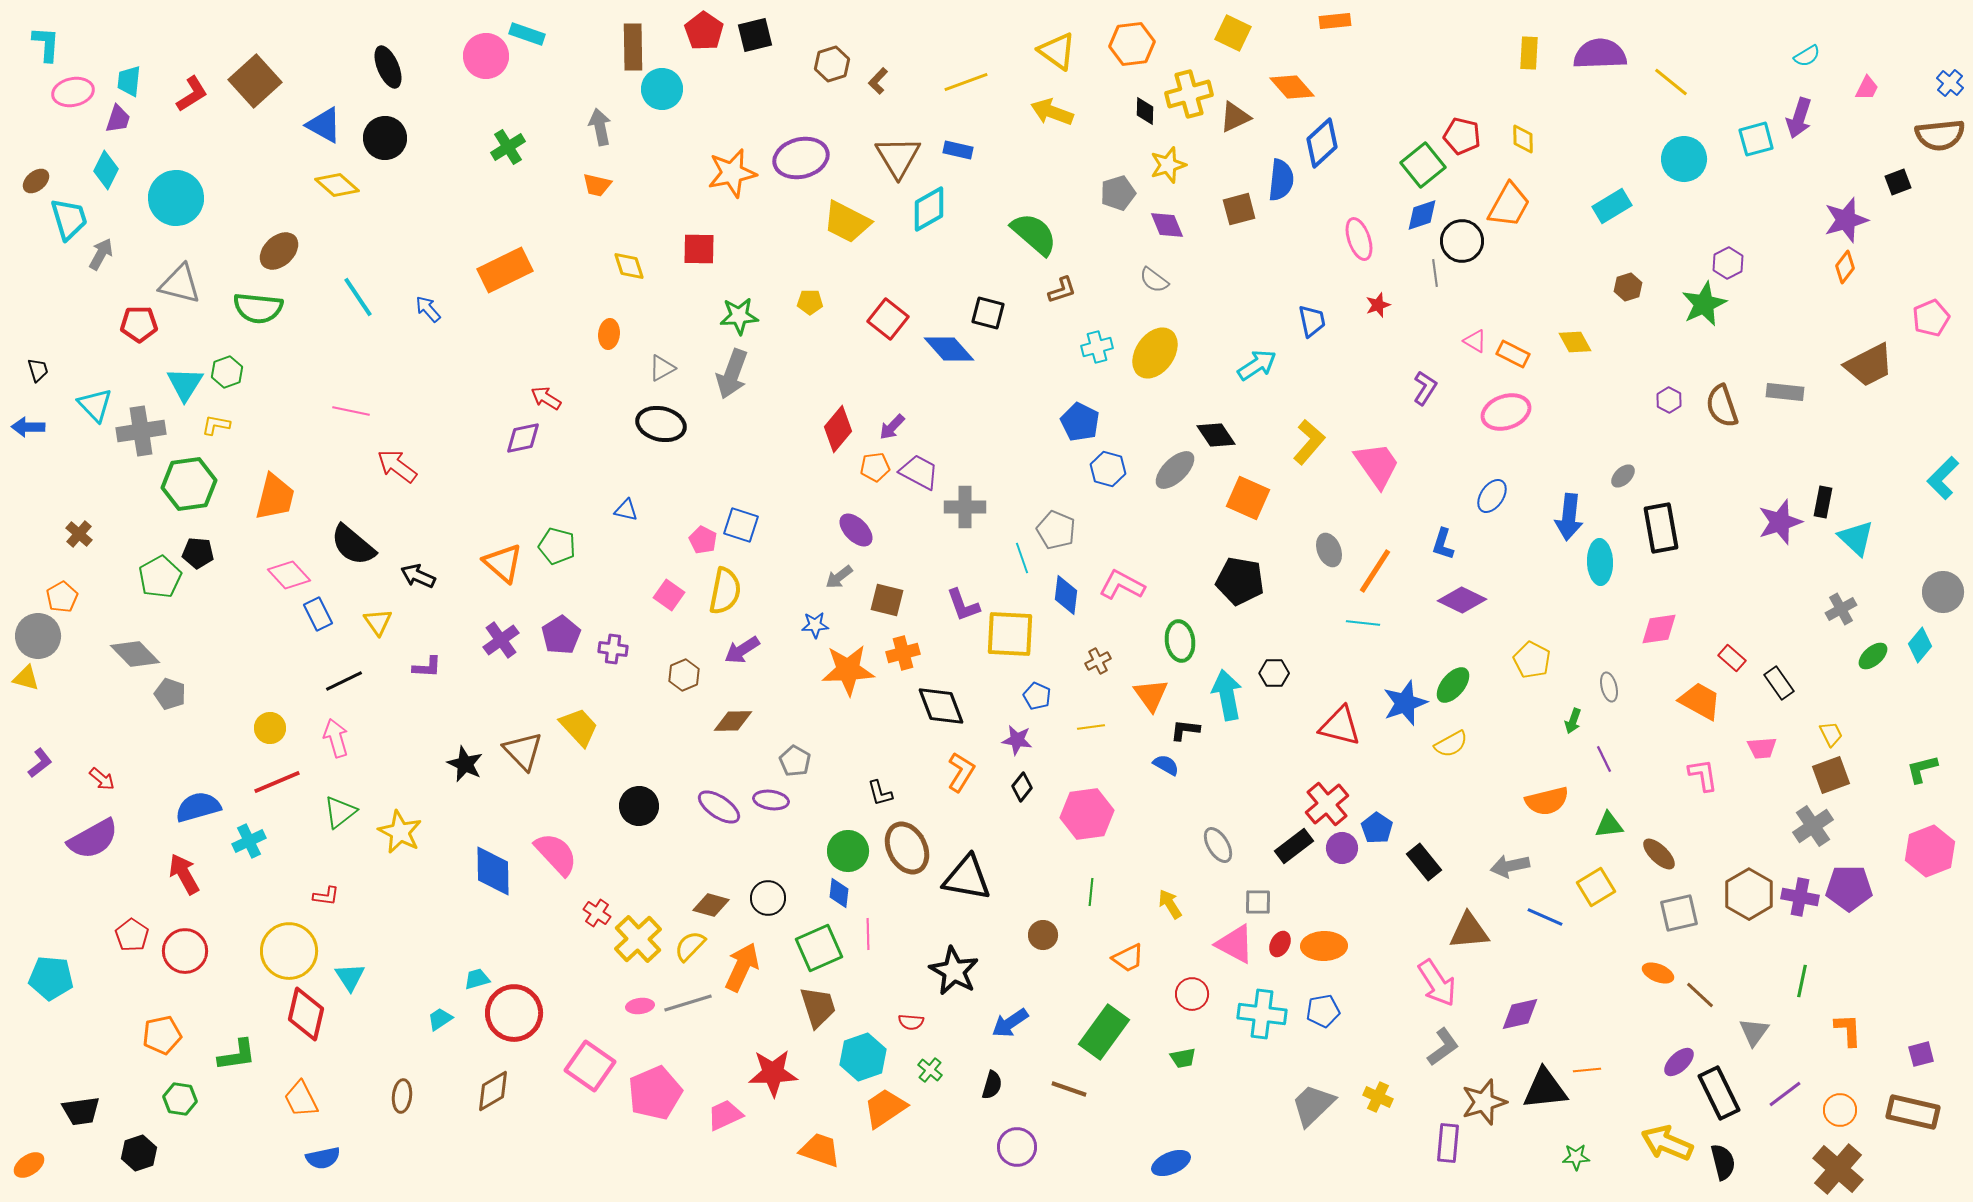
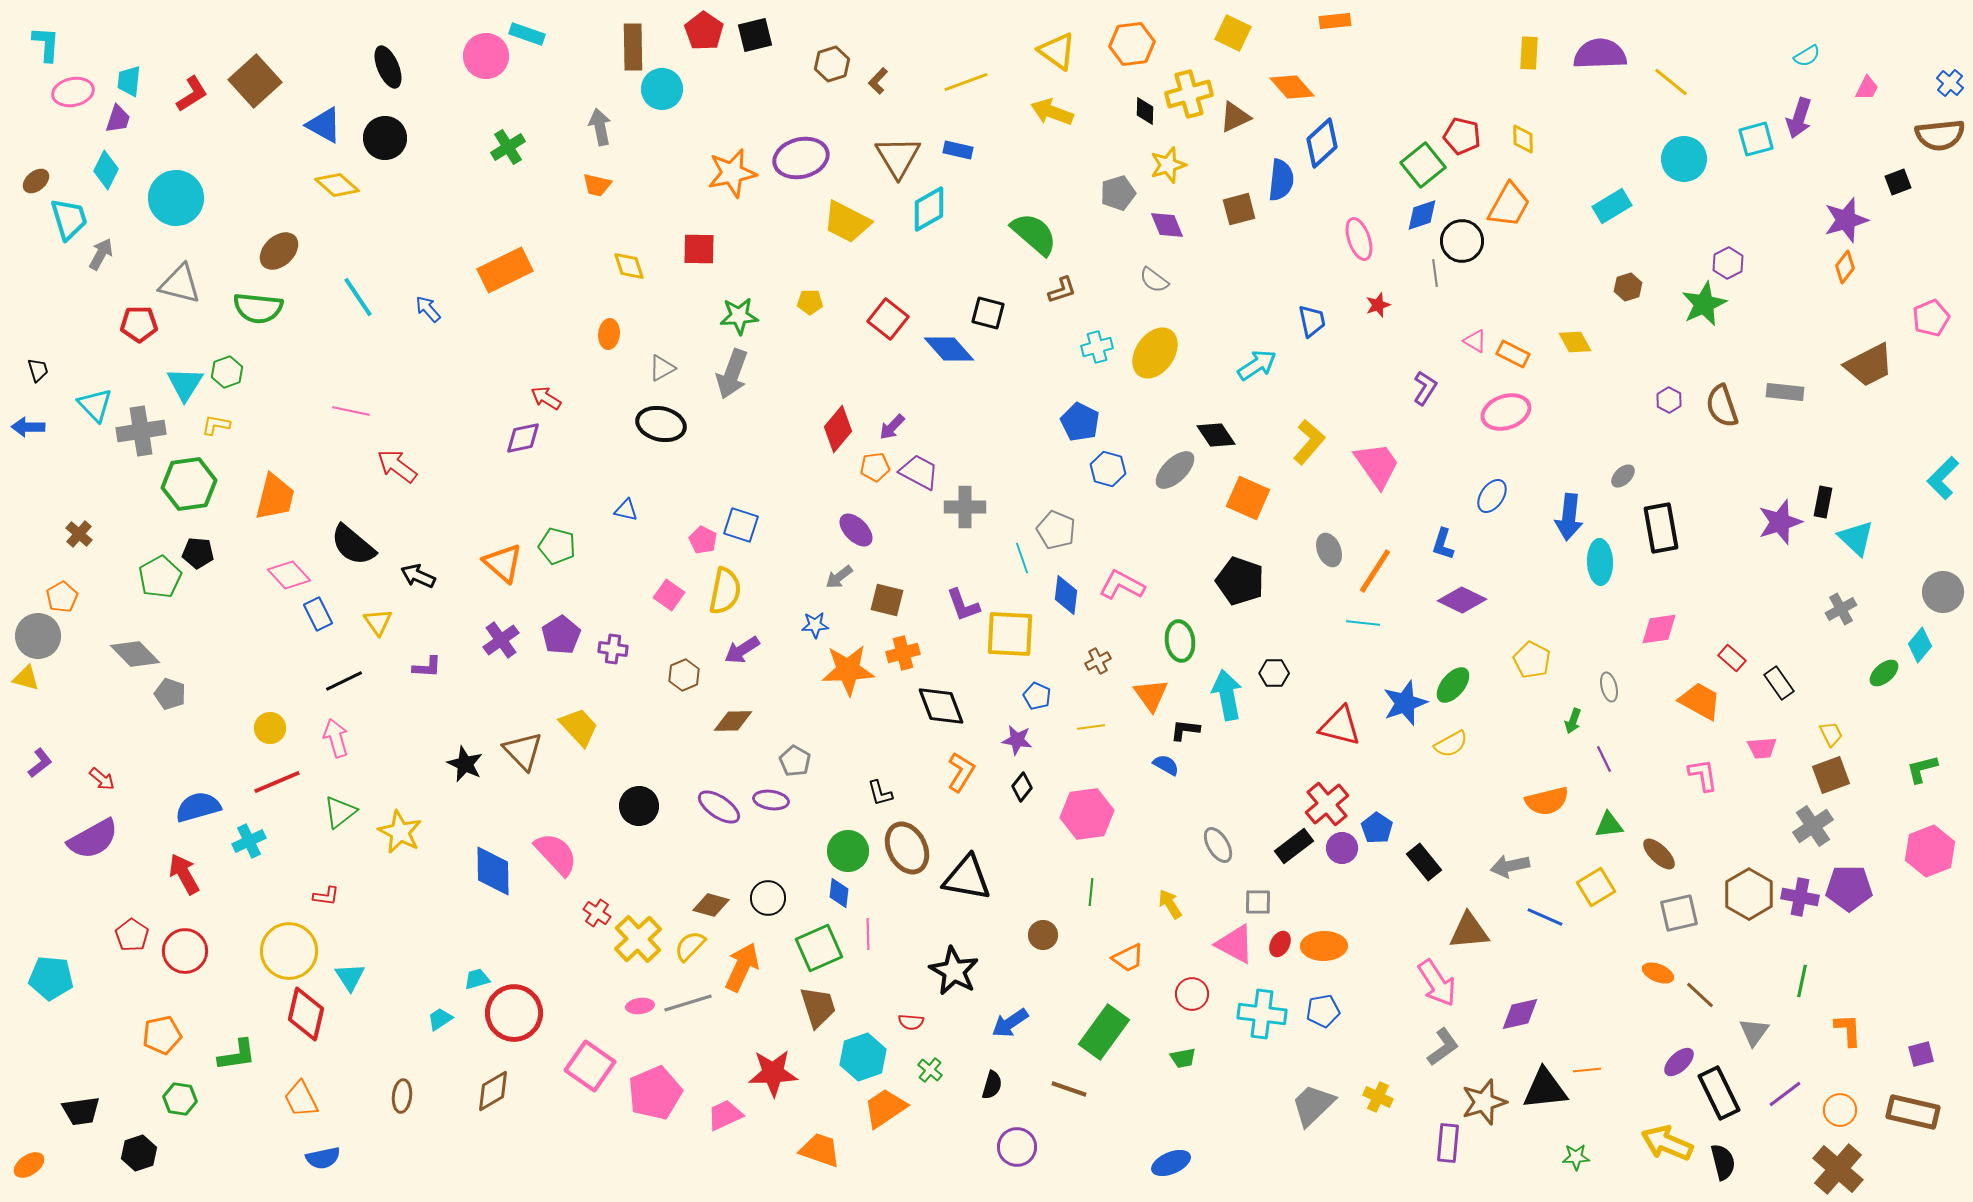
black pentagon at (1240, 581): rotated 9 degrees clockwise
green ellipse at (1873, 656): moved 11 px right, 17 px down
